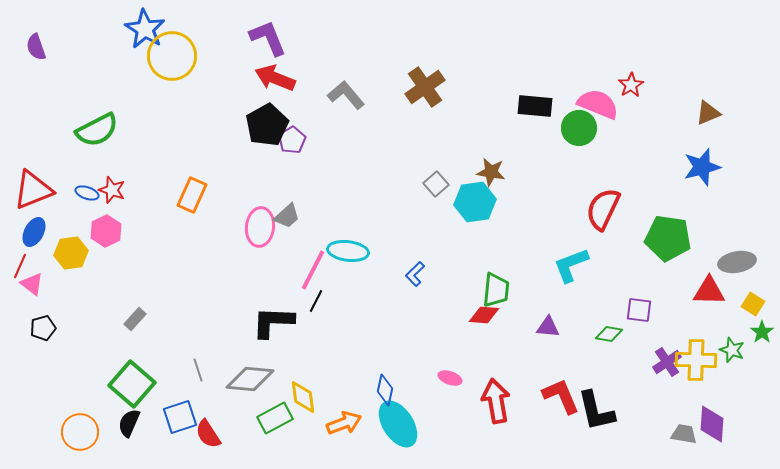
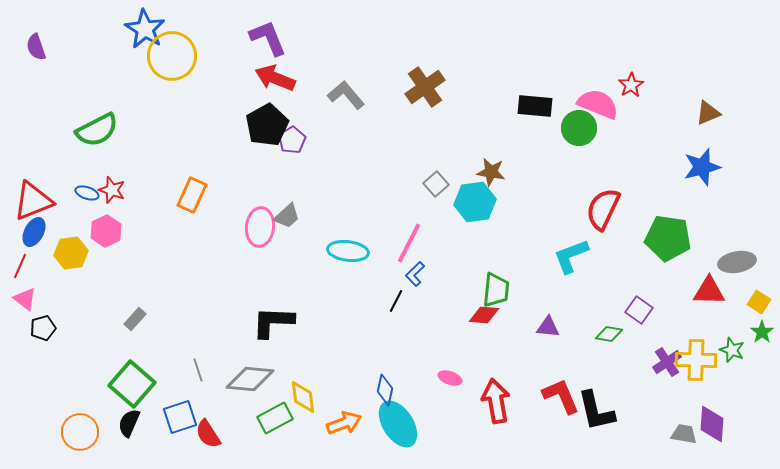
red triangle at (33, 190): moved 11 px down
cyan L-shape at (571, 265): moved 9 px up
pink line at (313, 270): moved 96 px right, 27 px up
pink triangle at (32, 284): moved 7 px left, 15 px down
black line at (316, 301): moved 80 px right
yellow square at (753, 304): moved 6 px right, 2 px up
purple square at (639, 310): rotated 28 degrees clockwise
